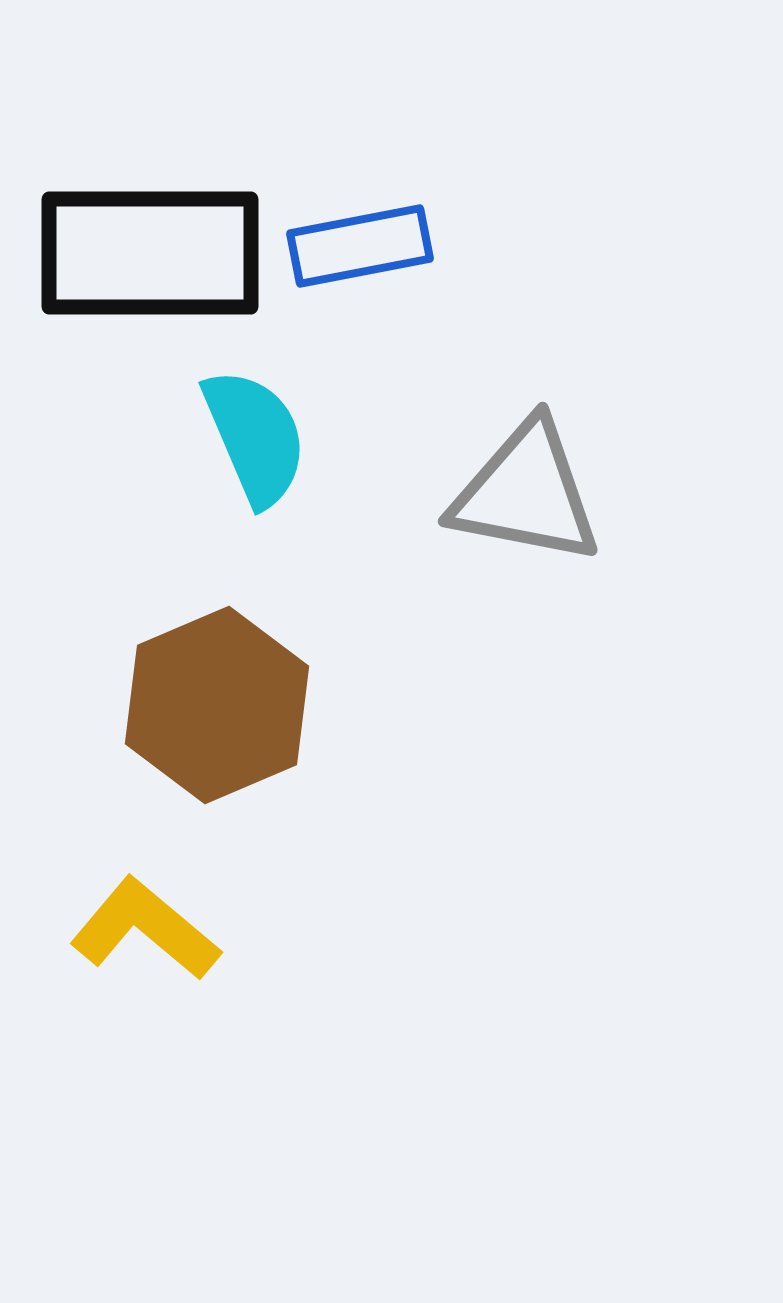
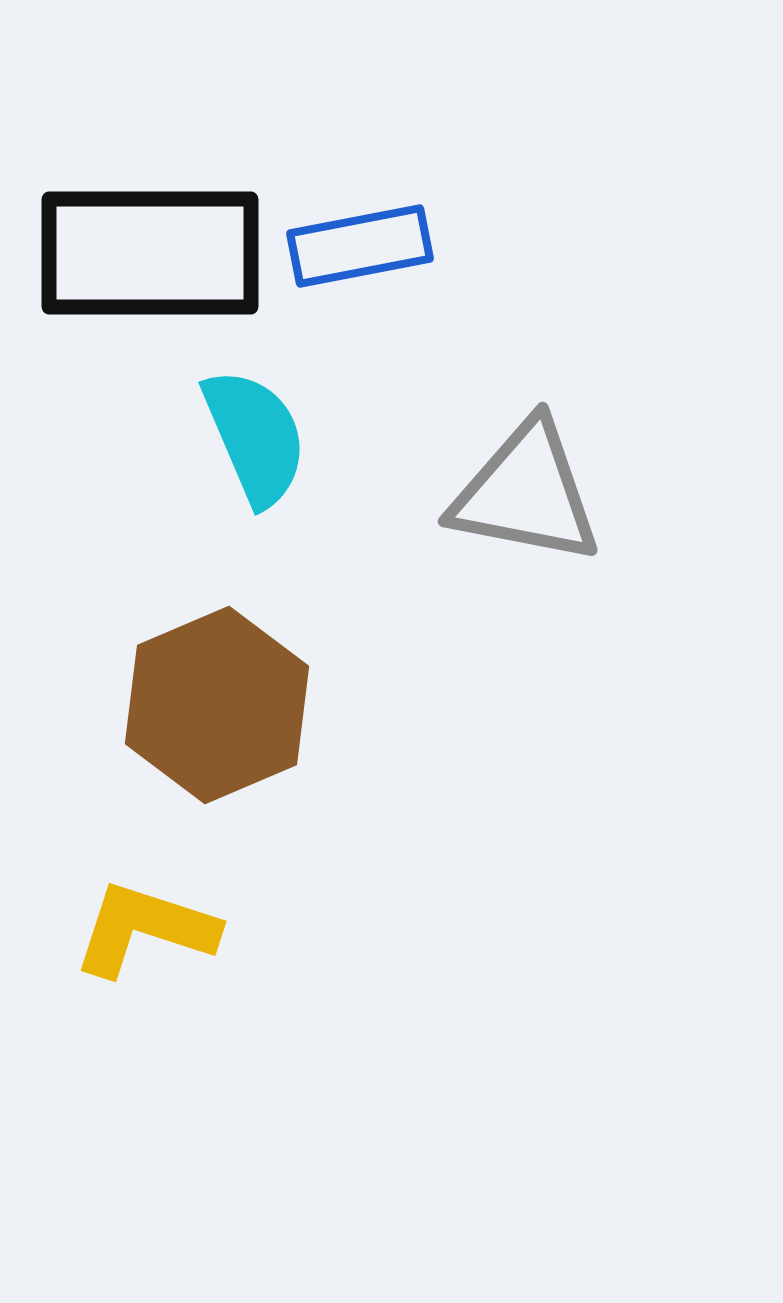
yellow L-shape: rotated 22 degrees counterclockwise
